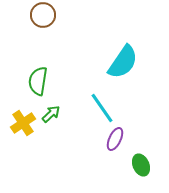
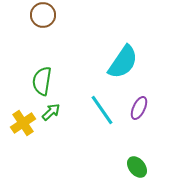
green semicircle: moved 4 px right
cyan line: moved 2 px down
green arrow: moved 2 px up
purple ellipse: moved 24 px right, 31 px up
green ellipse: moved 4 px left, 2 px down; rotated 15 degrees counterclockwise
